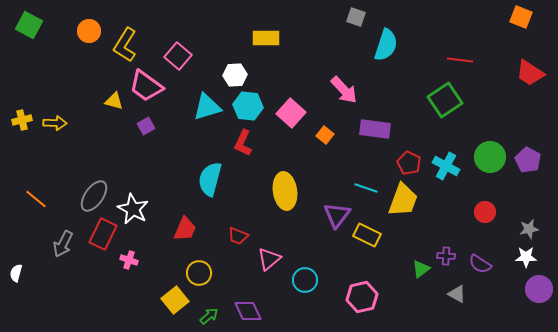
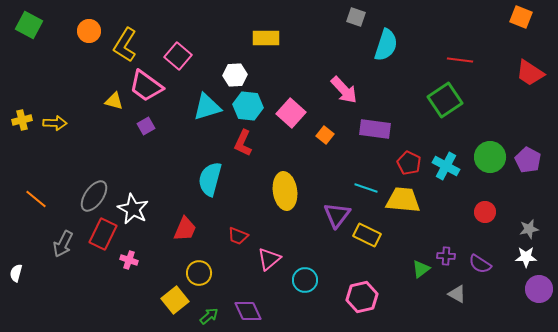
yellow trapezoid at (403, 200): rotated 105 degrees counterclockwise
